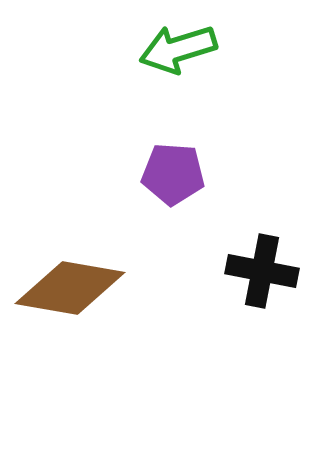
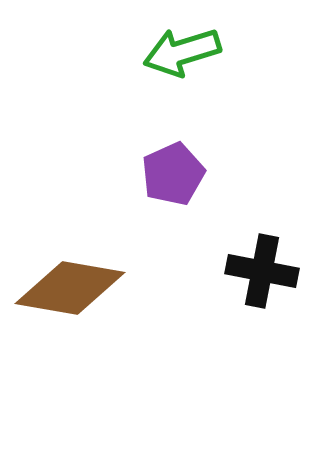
green arrow: moved 4 px right, 3 px down
purple pentagon: rotated 28 degrees counterclockwise
